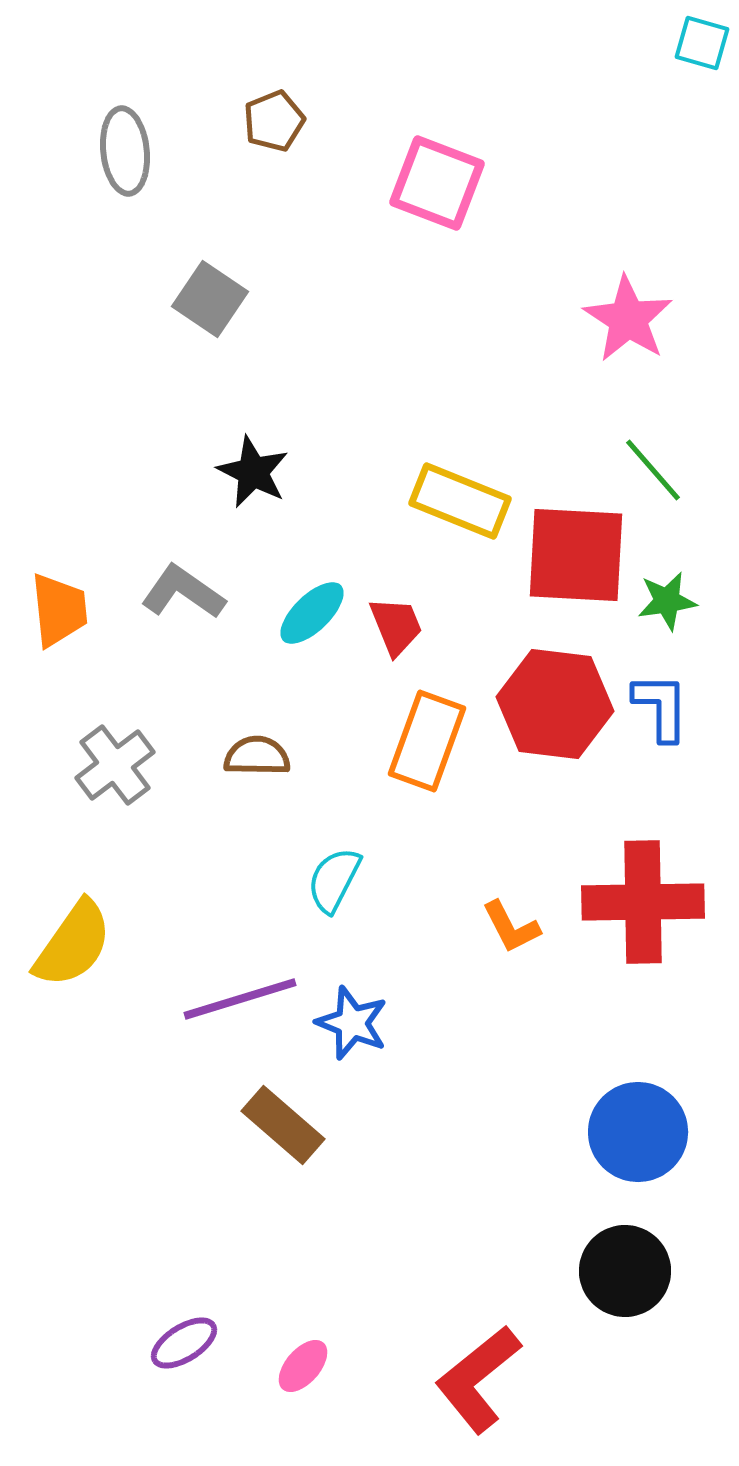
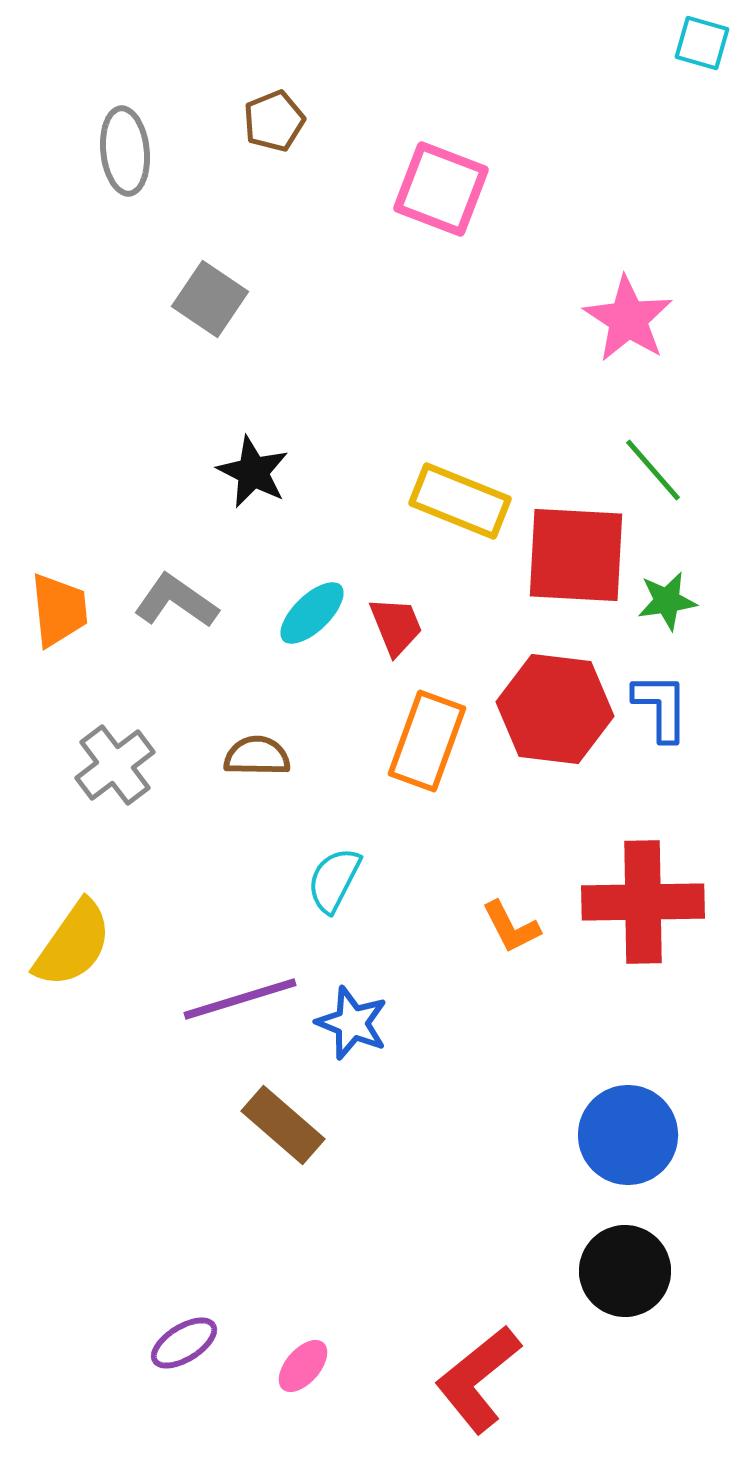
pink square: moved 4 px right, 6 px down
gray L-shape: moved 7 px left, 9 px down
red hexagon: moved 5 px down
blue circle: moved 10 px left, 3 px down
